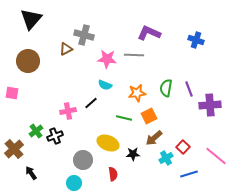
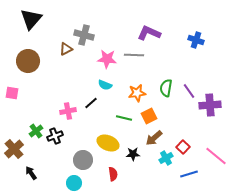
purple line: moved 2 px down; rotated 14 degrees counterclockwise
